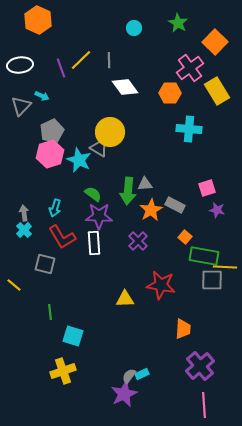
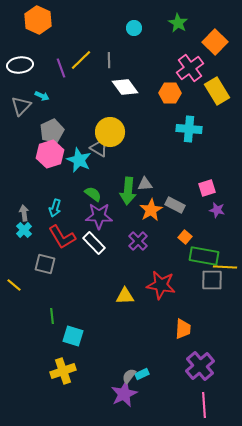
white rectangle at (94, 243): rotated 40 degrees counterclockwise
yellow triangle at (125, 299): moved 3 px up
green line at (50, 312): moved 2 px right, 4 px down
